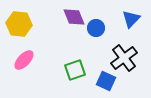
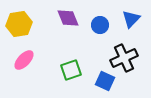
purple diamond: moved 6 px left, 1 px down
yellow hexagon: rotated 15 degrees counterclockwise
blue circle: moved 4 px right, 3 px up
black cross: rotated 12 degrees clockwise
green square: moved 4 px left
blue square: moved 1 px left
